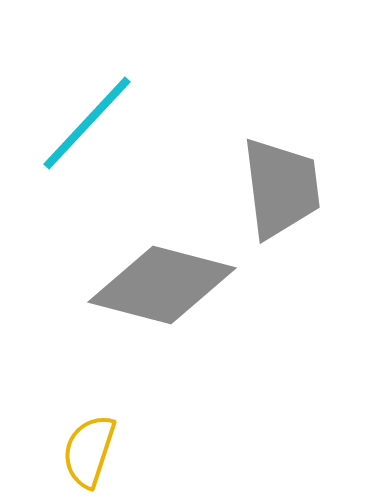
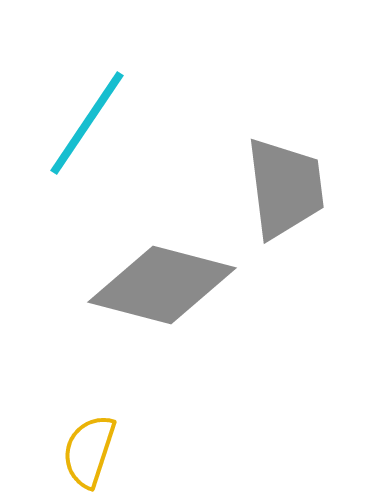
cyan line: rotated 9 degrees counterclockwise
gray trapezoid: moved 4 px right
